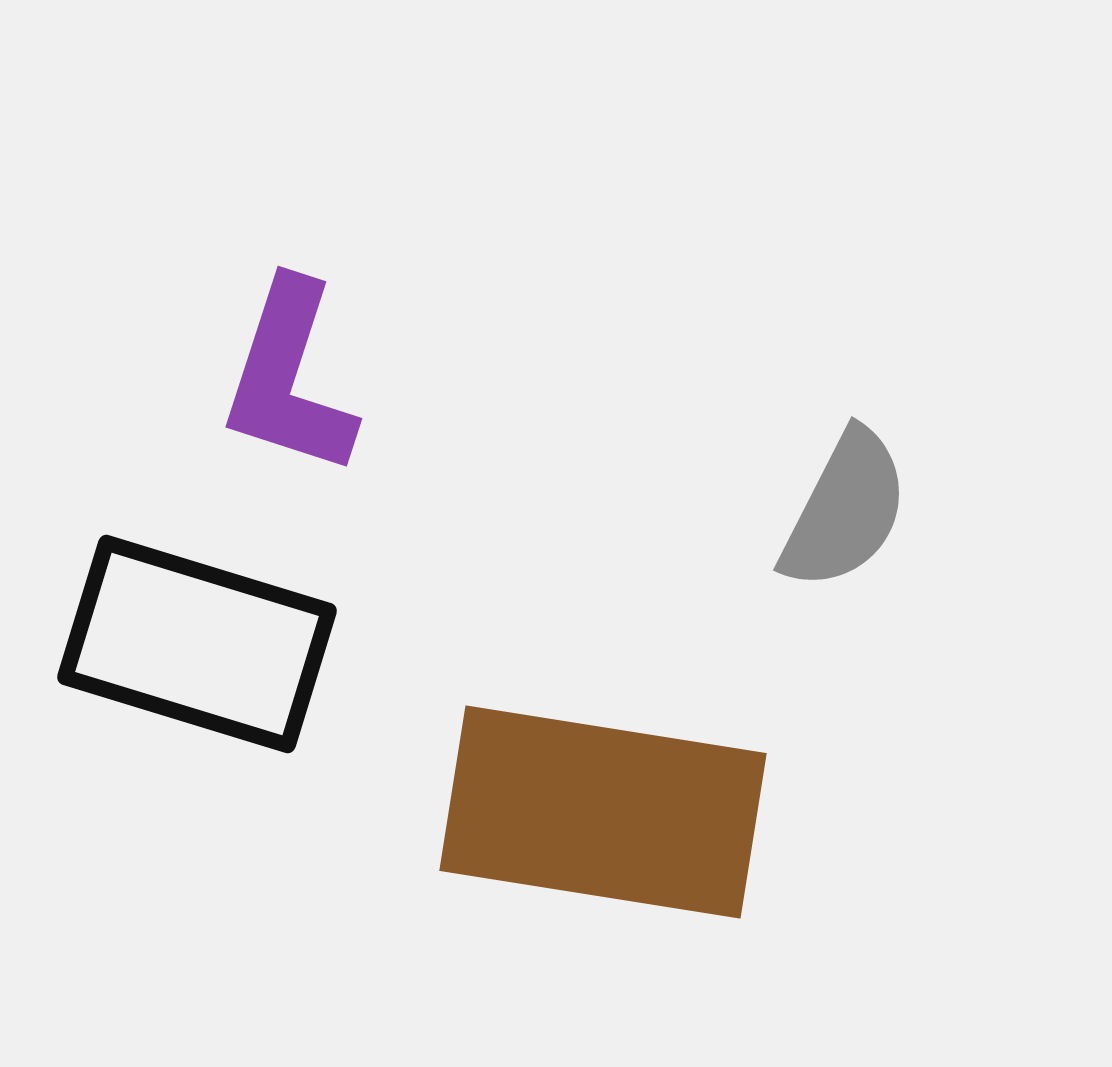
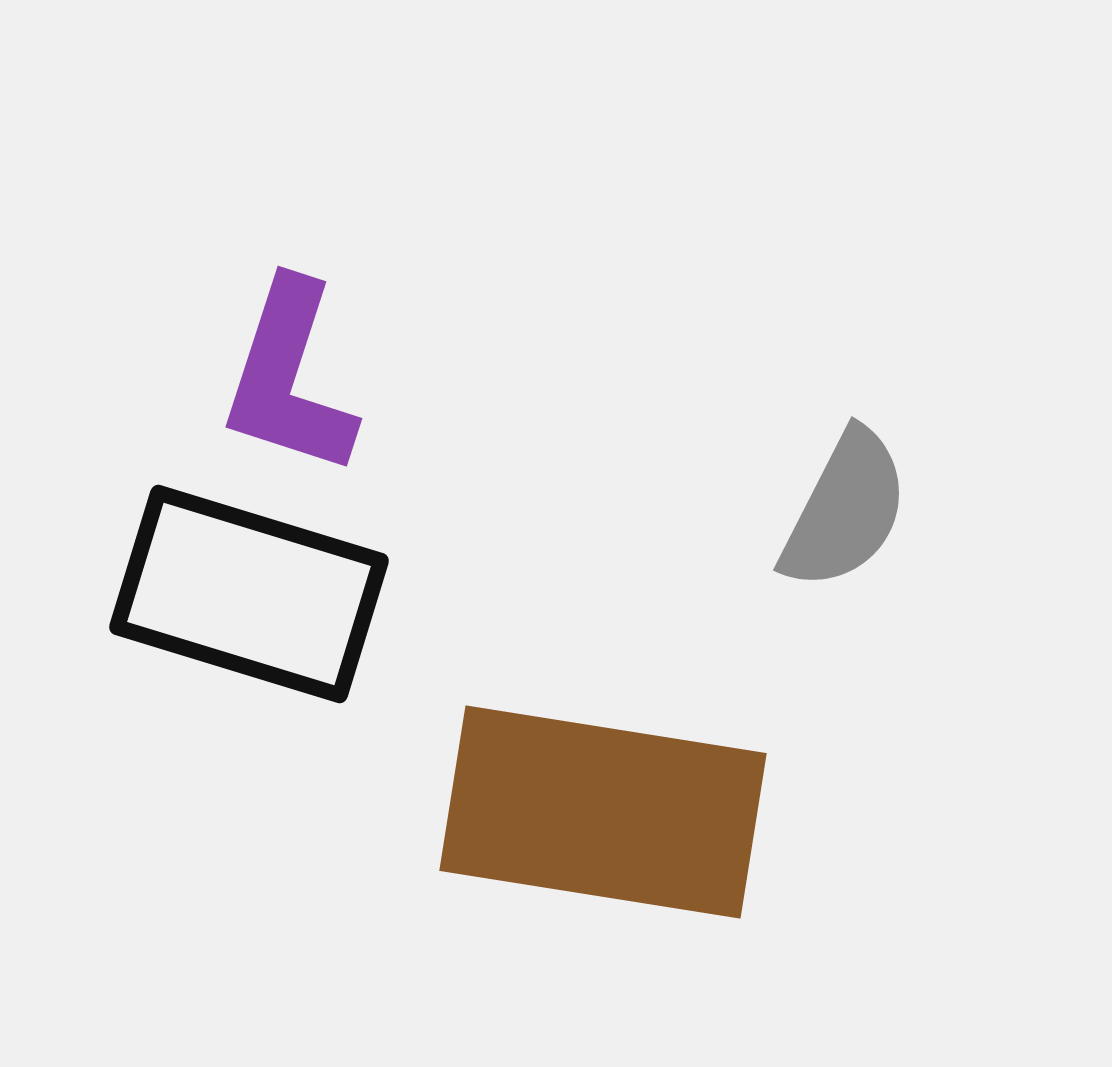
black rectangle: moved 52 px right, 50 px up
